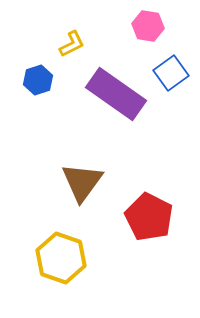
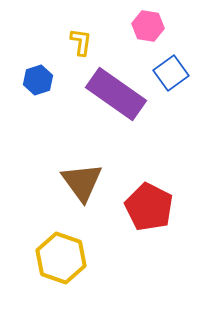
yellow L-shape: moved 9 px right, 2 px up; rotated 56 degrees counterclockwise
brown triangle: rotated 12 degrees counterclockwise
red pentagon: moved 10 px up
